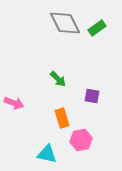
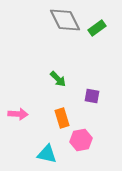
gray diamond: moved 3 px up
pink arrow: moved 4 px right, 11 px down; rotated 18 degrees counterclockwise
